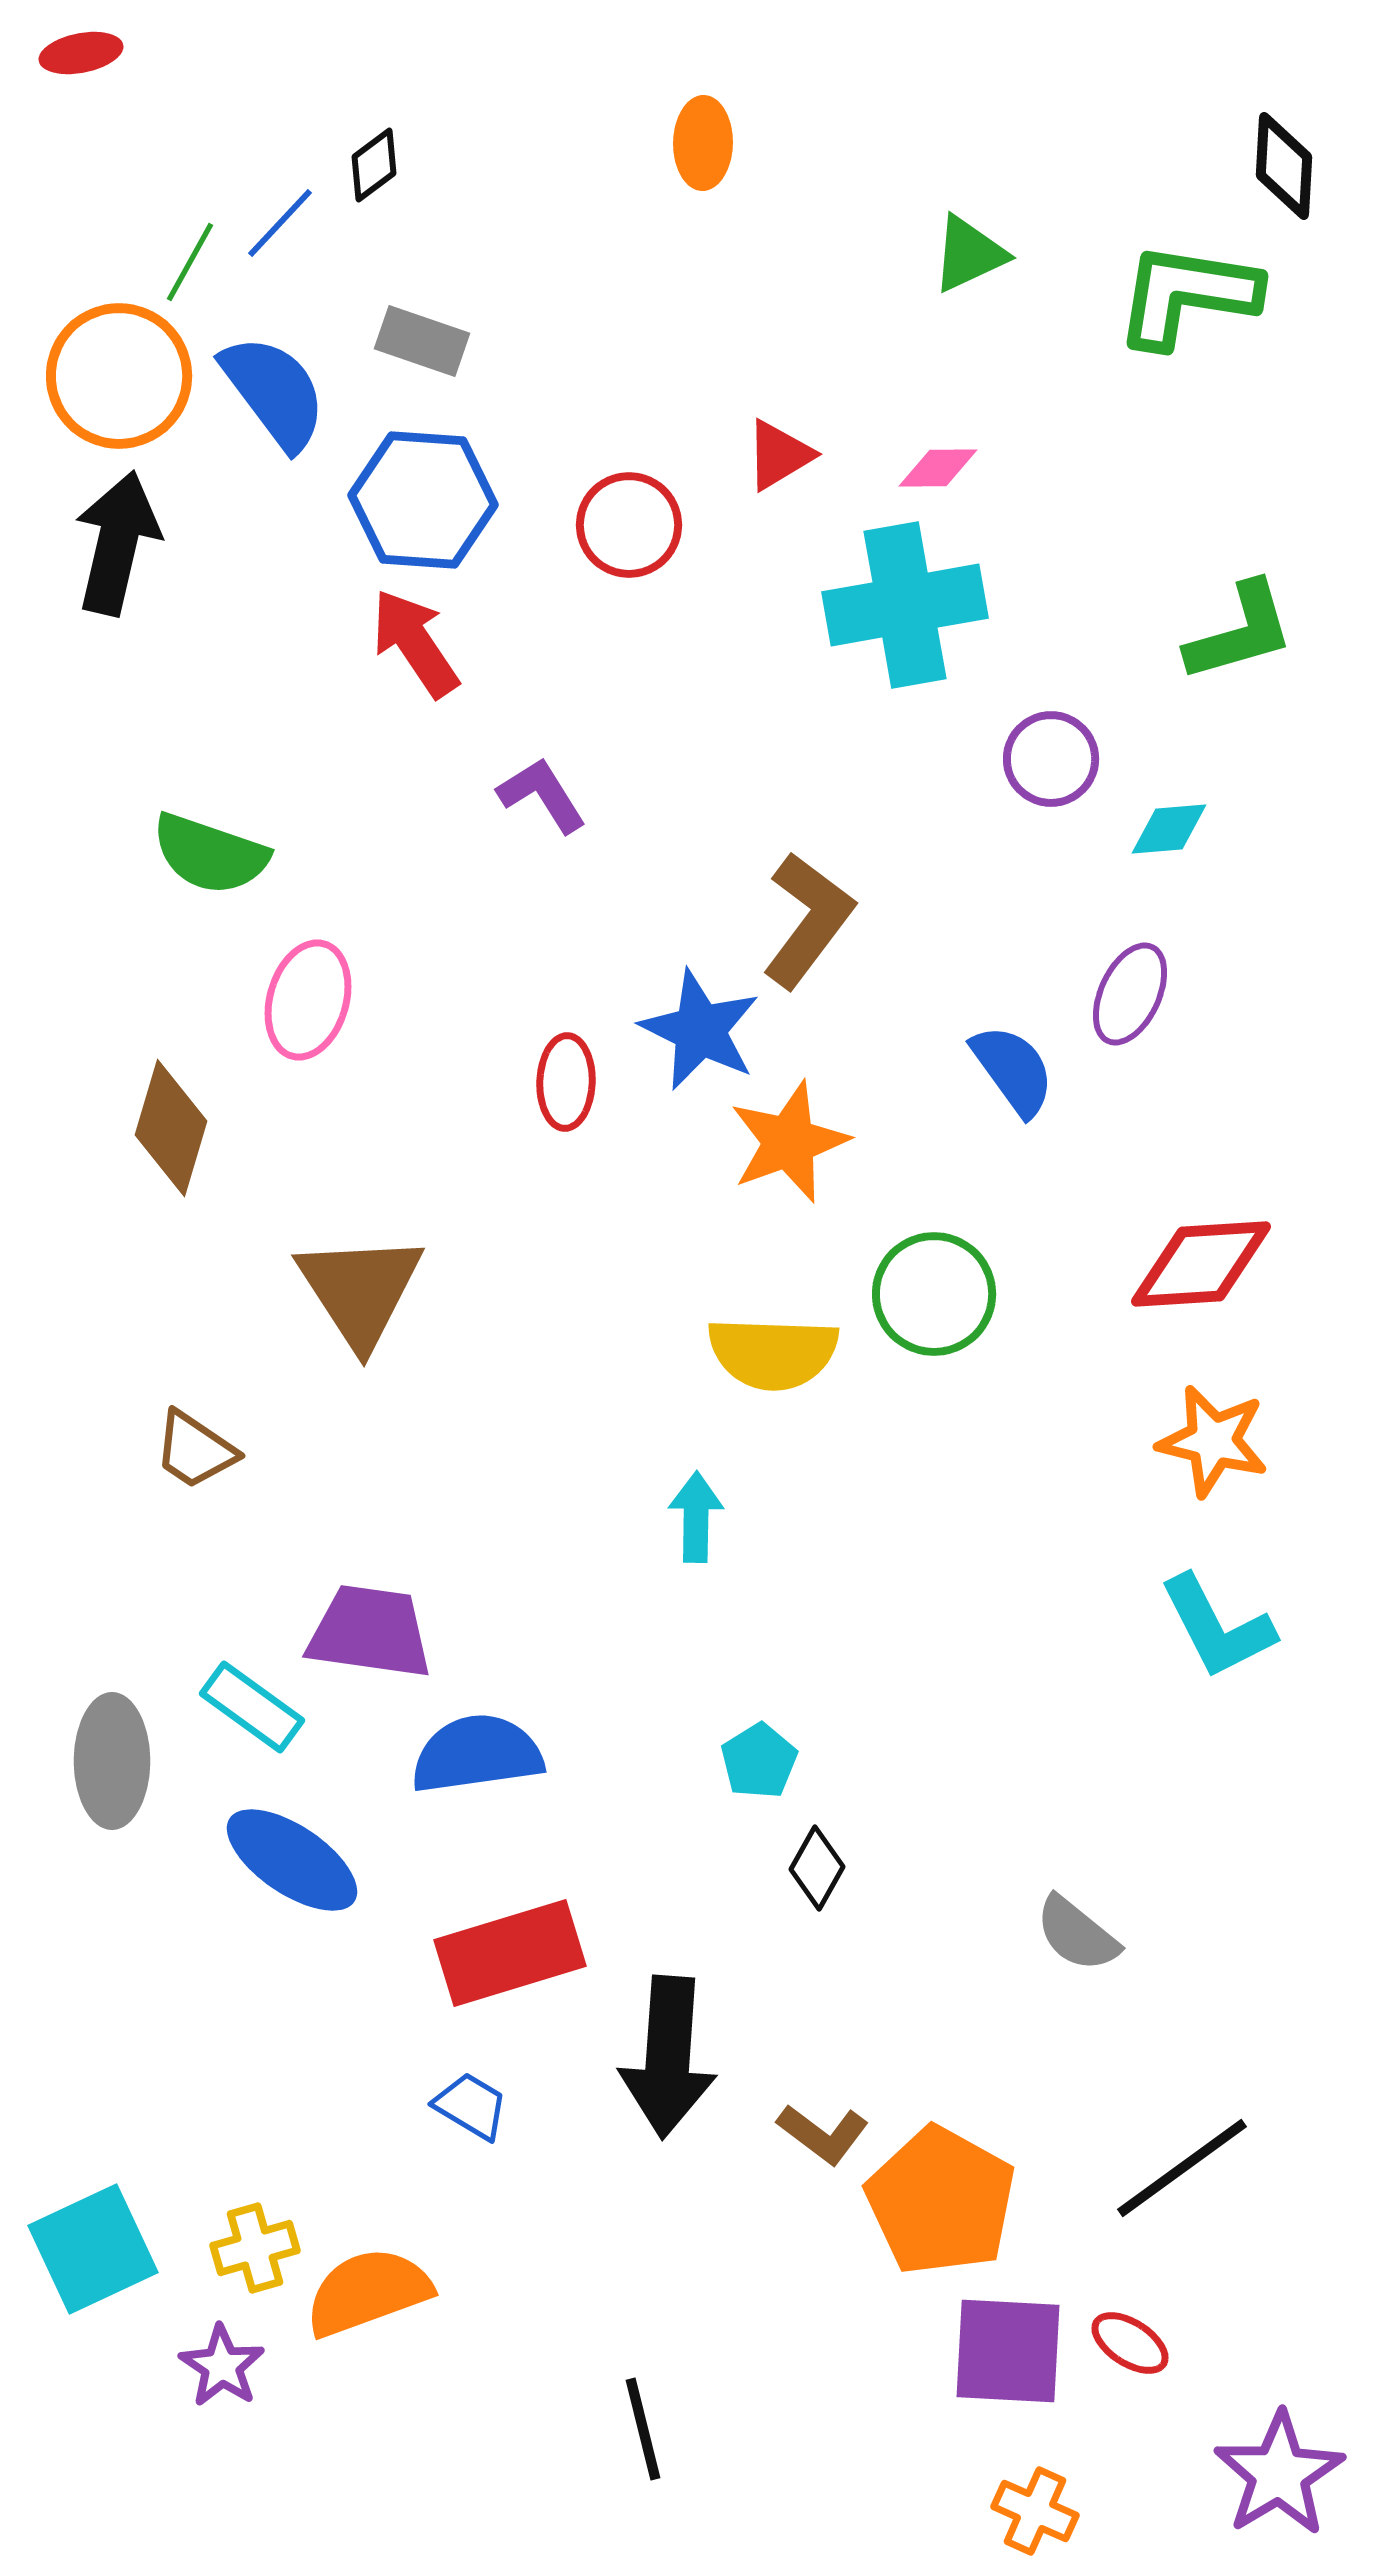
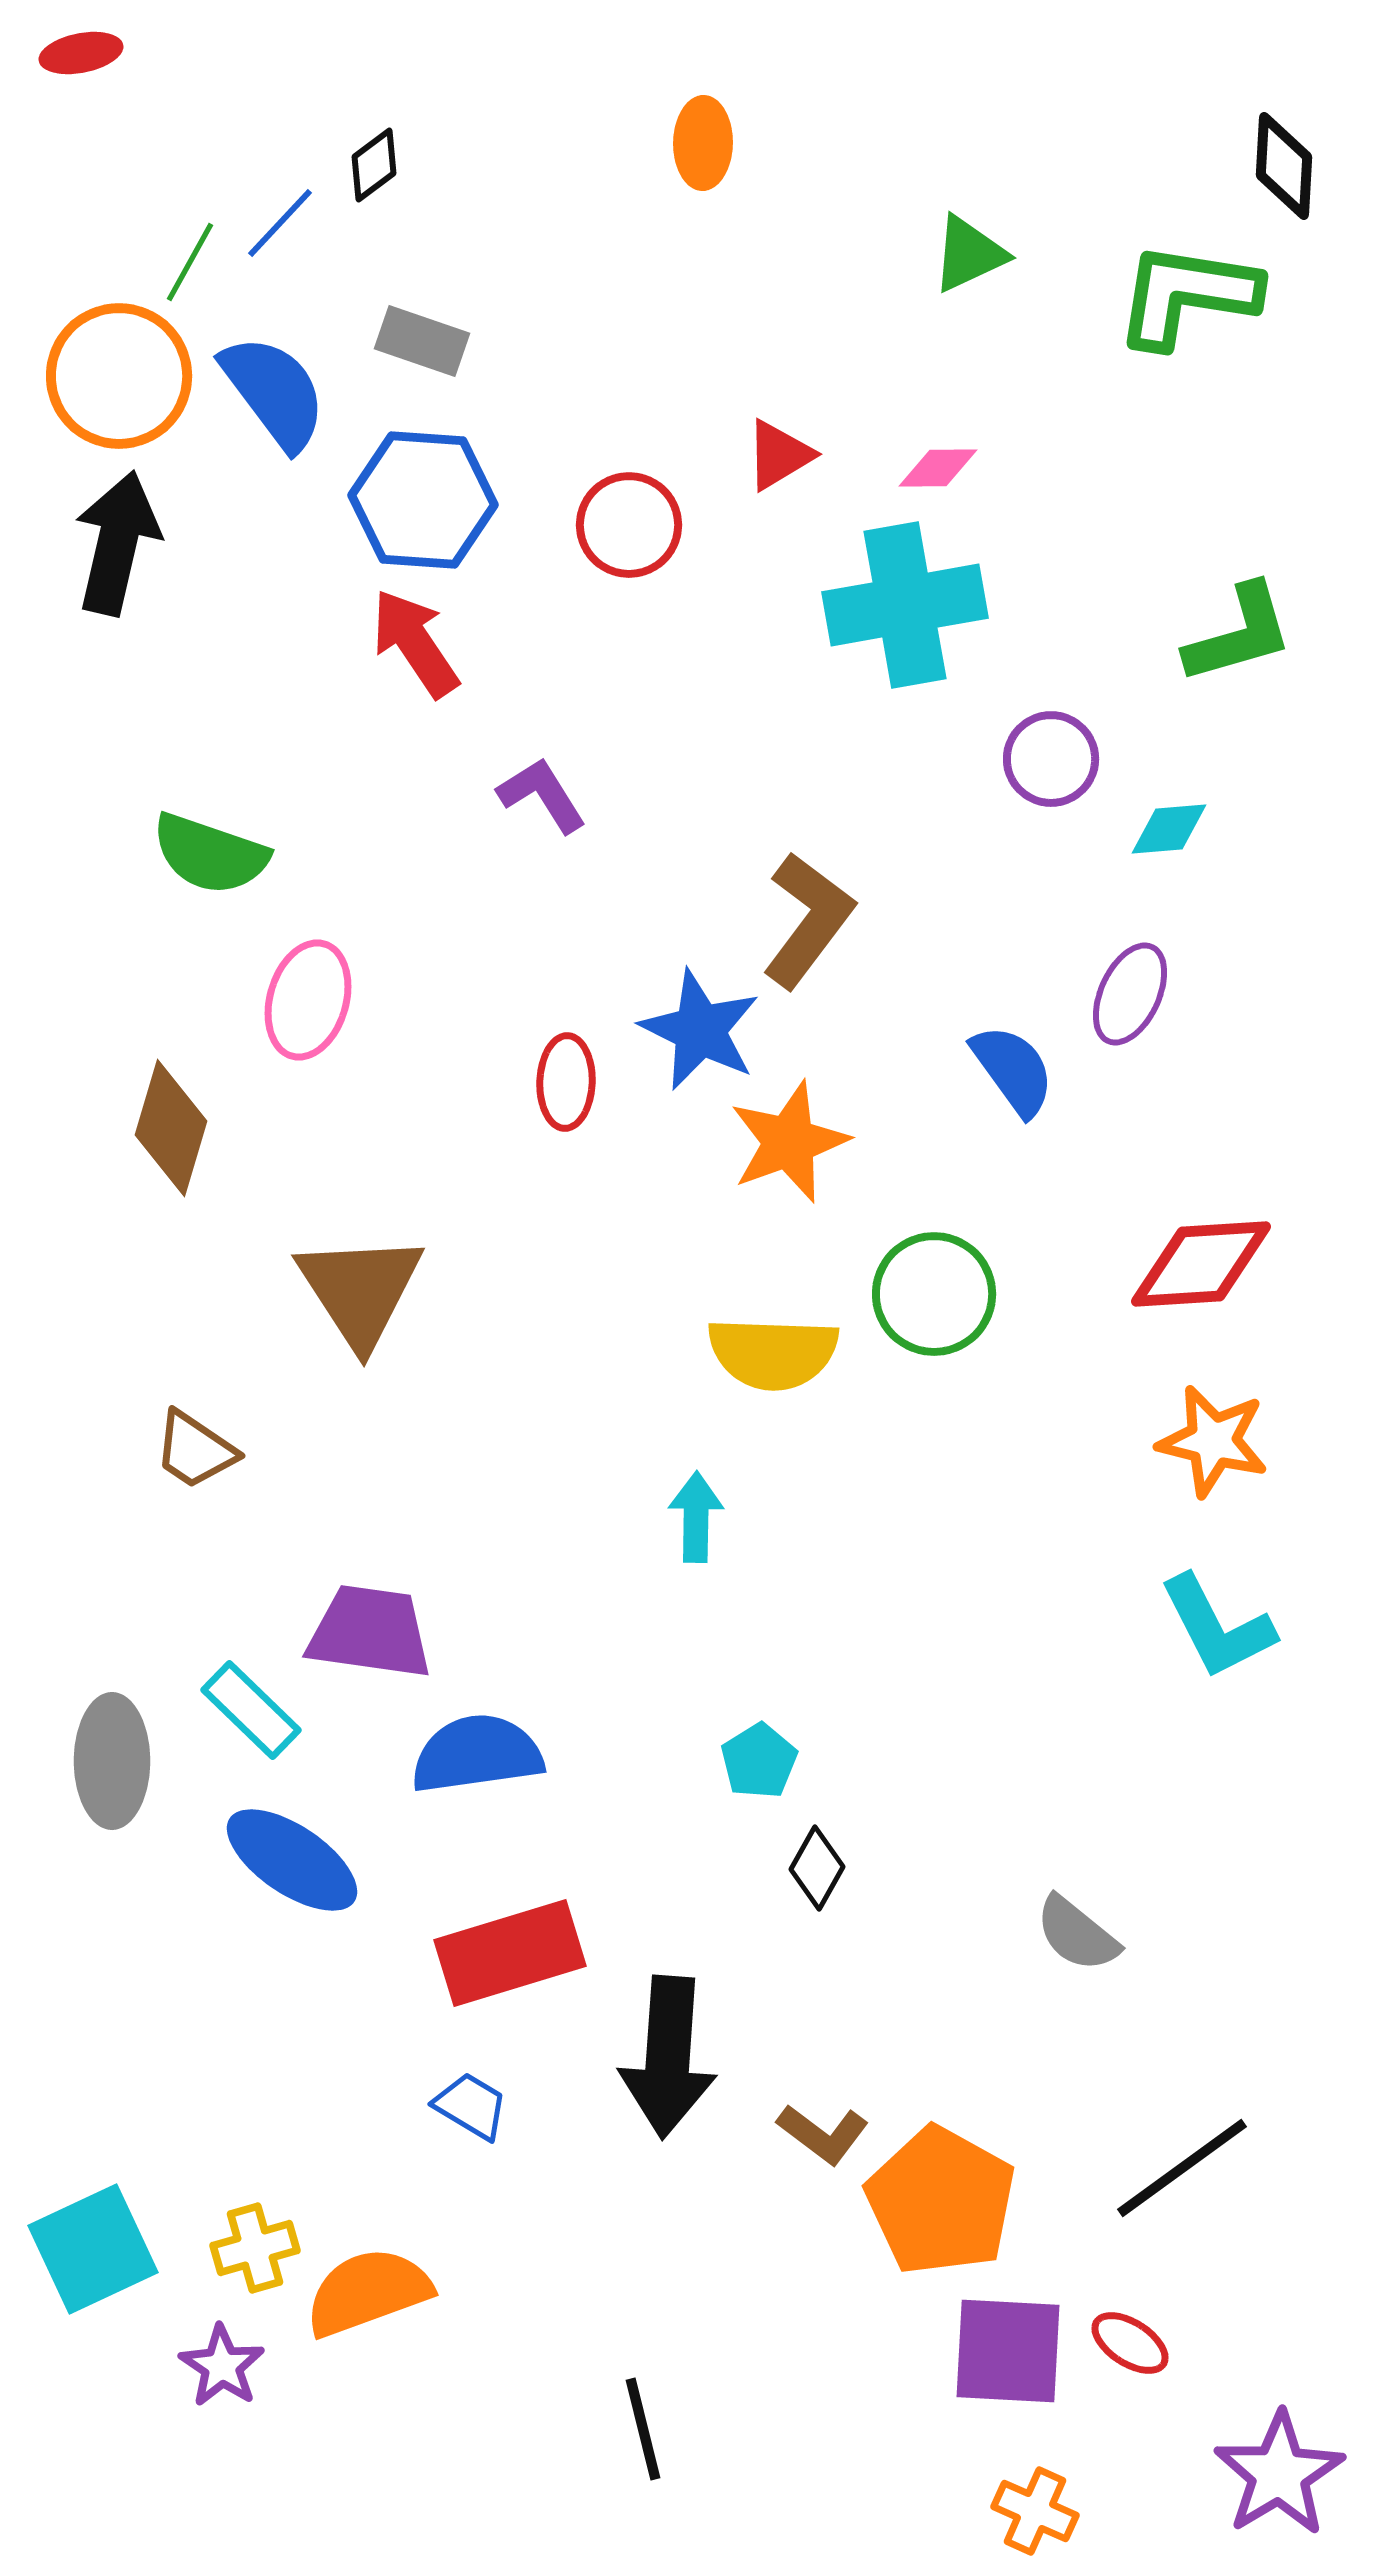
green L-shape at (1240, 632): moved 1 px left, 2 px down
cyan rectangle at (252, 1707): moved 1 px left, 3 px down; rotated 8 degrees clockwise
